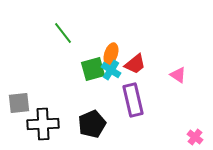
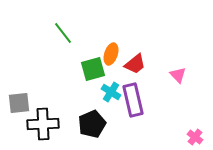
cyan cross: moved 22 px down
pink triangle: rotated 12 degrees clockwise
